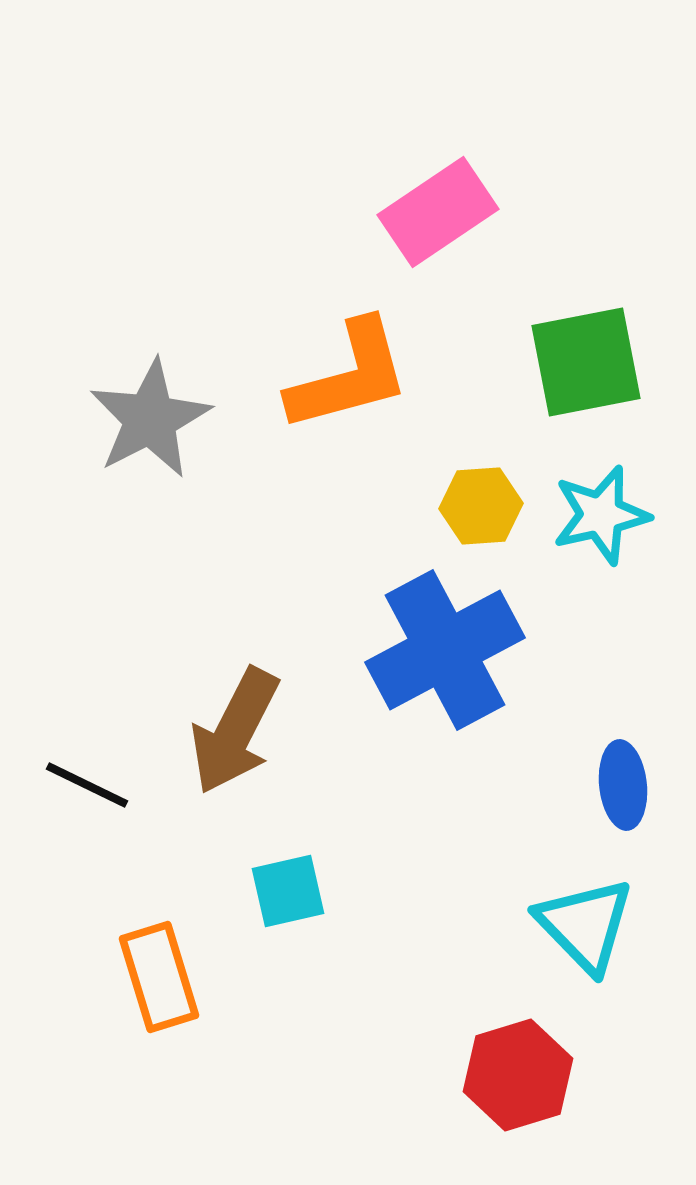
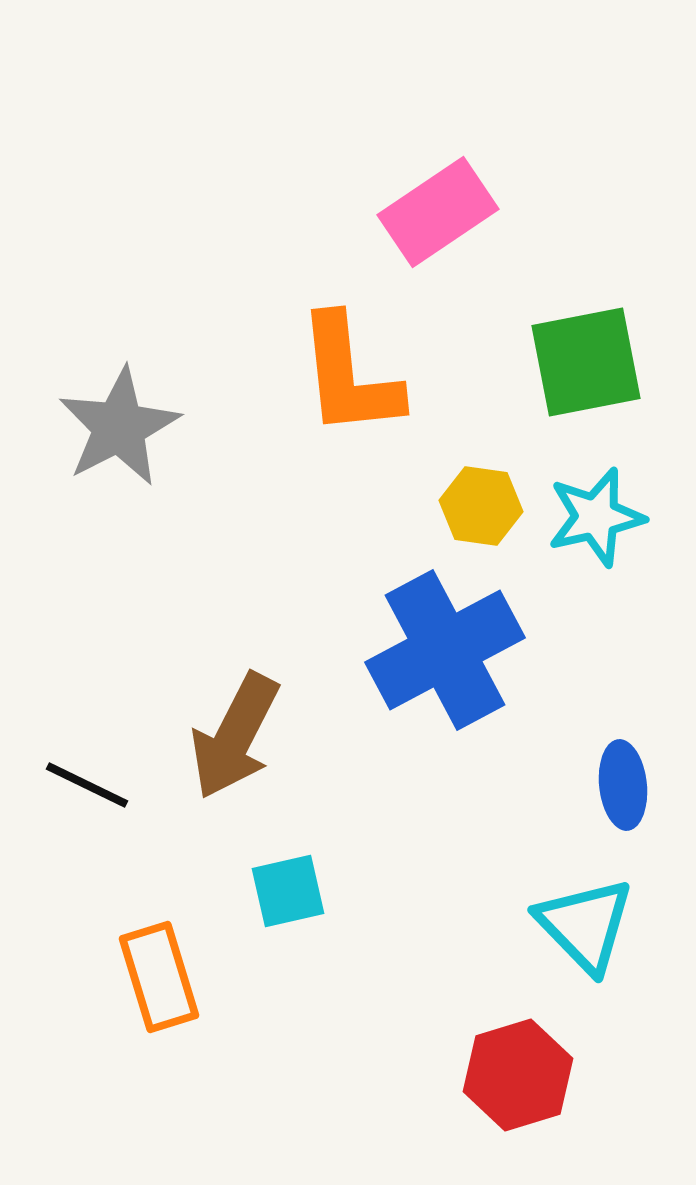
orange L-shape: rotated 99 degrees clockwise
gray star: moved 31 px left, 8 px down
yellow hexagon: rotated 12 degrees clockwise
cyan star: moved 5 px left, 2 px down
brown arrow: moved 5 px down
